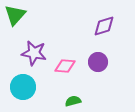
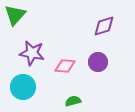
purple star: moved 2 px left
